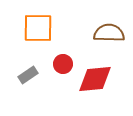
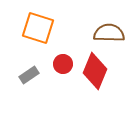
orange square: rotated 16 degrees clockwise
gray rectangle: moved 1 px right
red diamond: moved 8 px up; rotated 63 degrees counterclockwise
